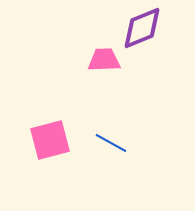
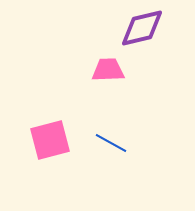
purple diamond: rotated 9 degrees clockwise
pink trapezoid: moved 4 px right, 10 px down
